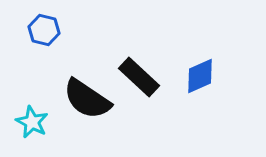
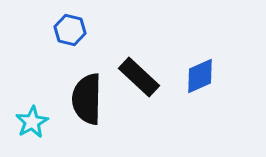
blue hexagon: moved 26 px right
black semicircle: rotated 57 degrees clockwise
cyan star: rotated 16 degrees clockwise
